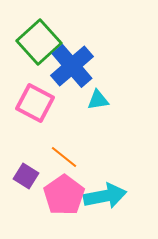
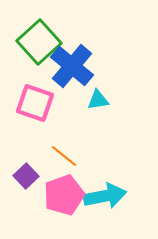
blue cross: rotated 9 degrees counterclockwise
pink square: rotated 9 degrees counterclockwise
orange line: moved 1 px up
purple square: rotated 15 degrees clockwise
pink pentagon: rotated 15 degrees clockwise
